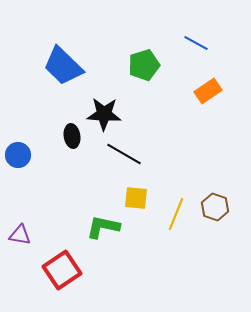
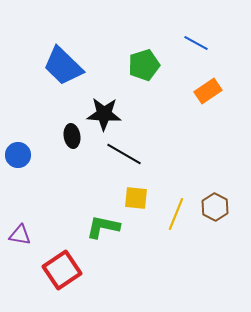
brown hexagon: rotated 8 degrees clockwise
